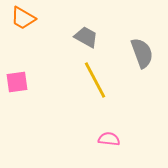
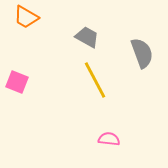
orange trapezoid: moved 3 px right, 1 px up
gray trapezoid: moved 1 px right
pink square: rotated 30 degrees clockwise
